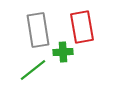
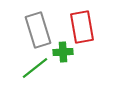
gray rectangle: rotated 8 degrees counterclockwise
green line: moved 2 px right, 2 px up
